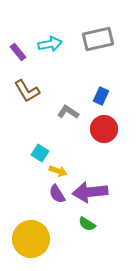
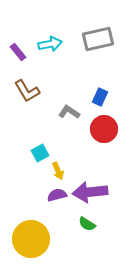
blue rectangle: moved 1 px left, 1 px down
gray L-shape: moved 1 px right
cyan square: rotated 30 degrees clockwise
yellow arrow: rotated 48 degrees clockwise
purple semicircle: moved 1 px down; rotated 108 degrees clockwise
